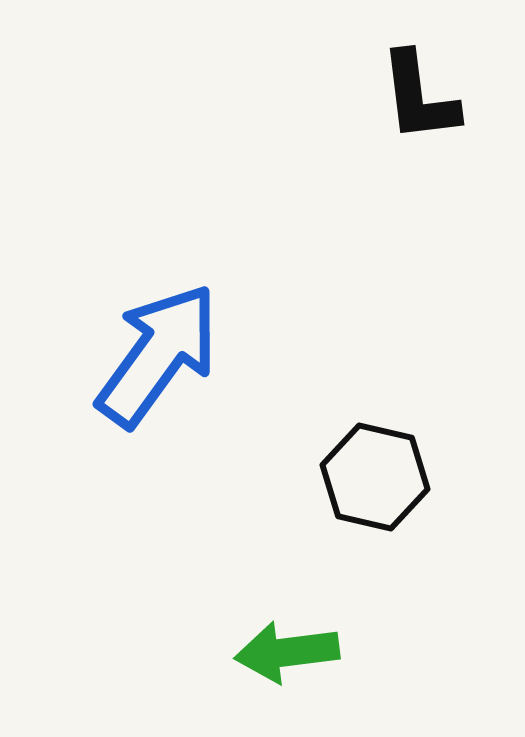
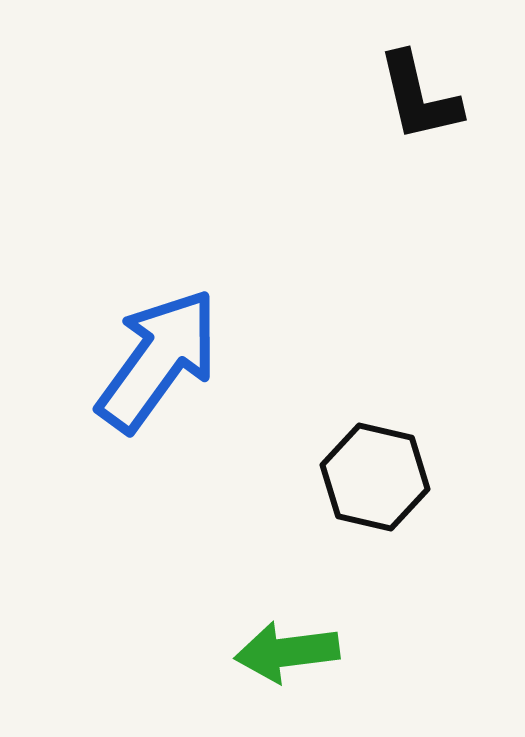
black L-shape: rotated 6 degrees counterclockwise
blue arrow: moved 5 px down
